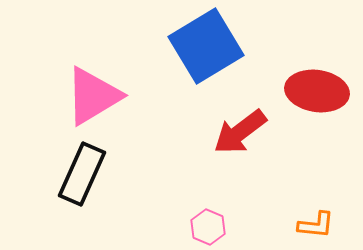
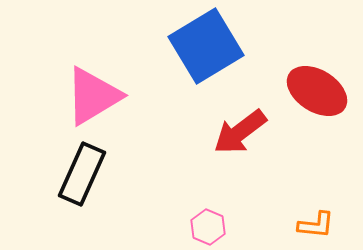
red ellipse: rotated 24 degrees clockwise
